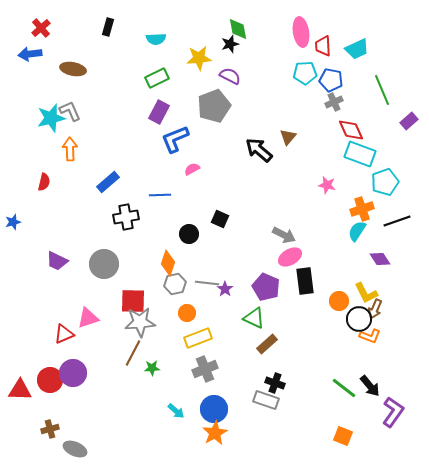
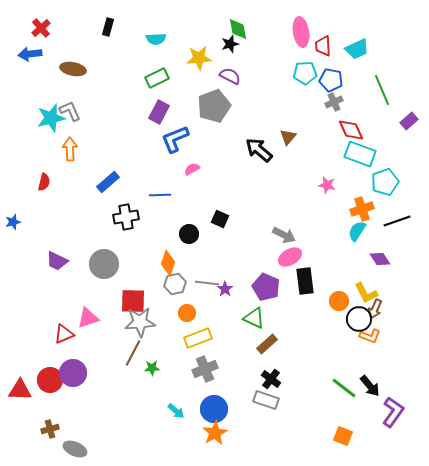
black cross at (275, 383): moved 4 px left, 4 px up; rotated 18 degrees clockwise
